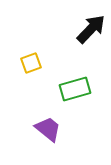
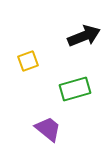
black arrow: moved 7 px left, 7 px down; rotated 24 degrees clockwise
yellow square: moved 3 px left, 2 px up
